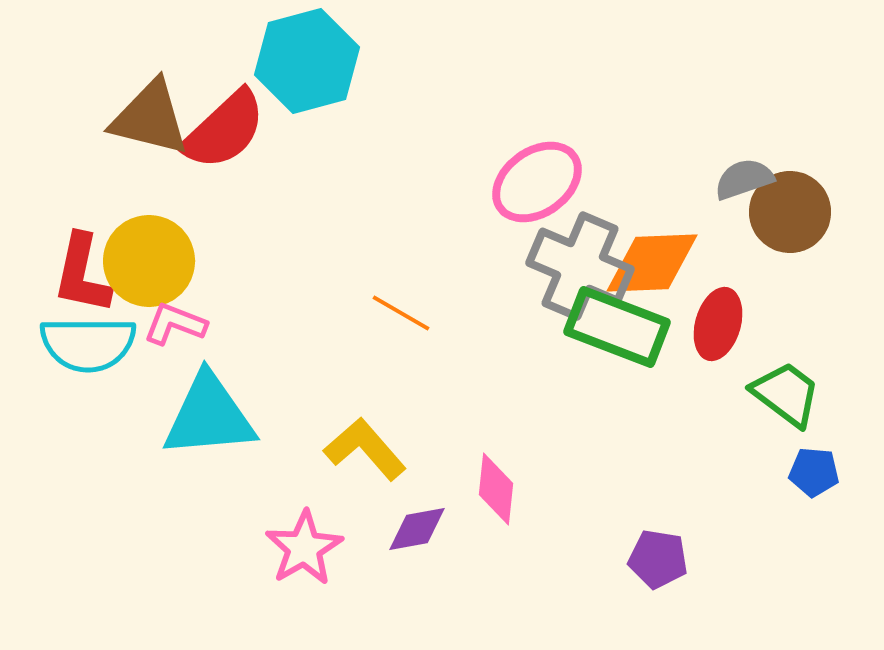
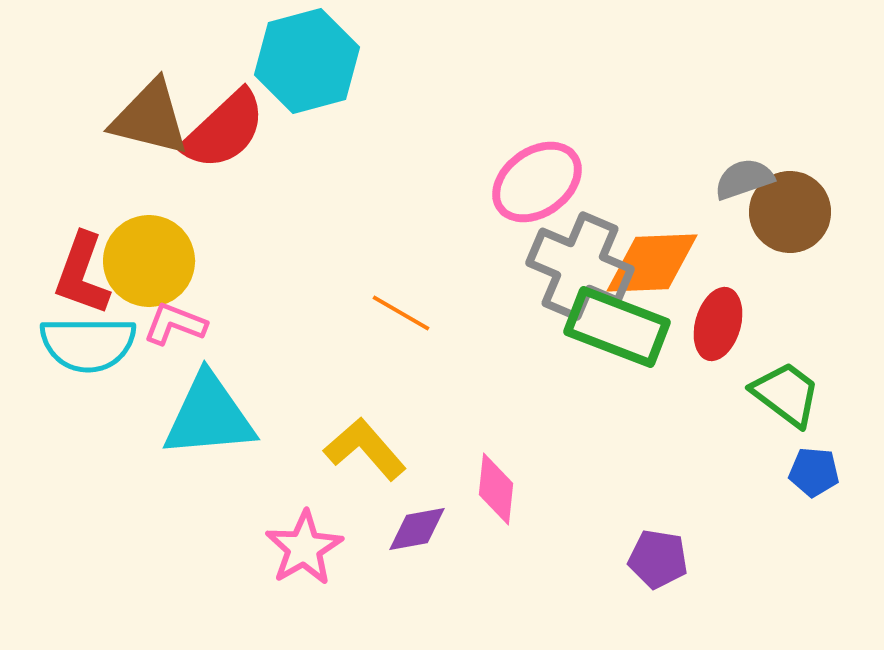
red L-shape: rotated 8 degrees clockwise
